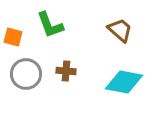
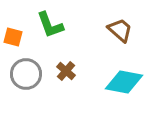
brown cross: rotated 36 degrees clockwise
